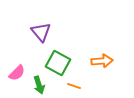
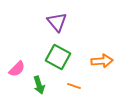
purple triangle: moved 16 px right, 10 px up
green square: moved 6 px up
pink semicircle: moved 4 px up
